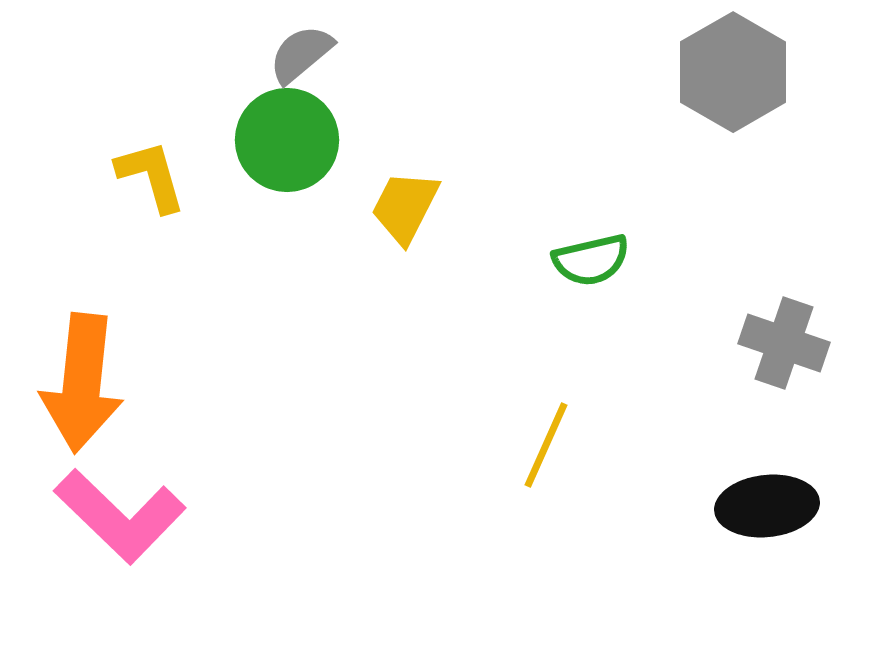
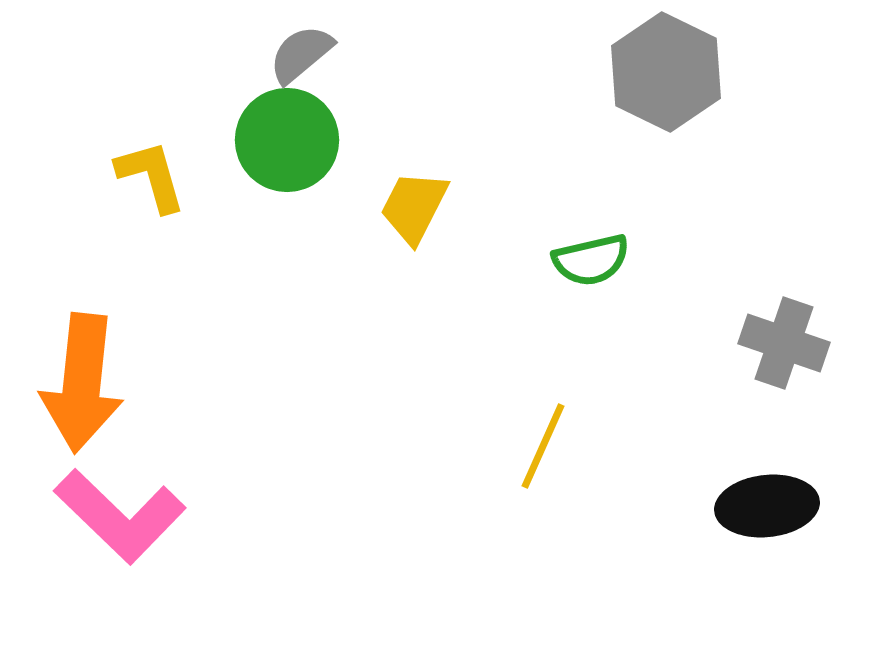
gray hexagon: moved 67 px left; rotated 4 degrees counterclockwise
yellow trapezoid: moved 9 px right
yellow line: moved 3 px left, 1 px down
